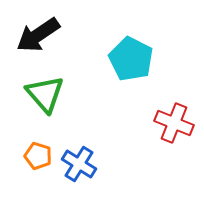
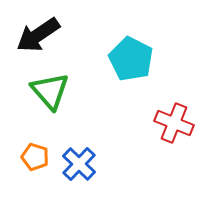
green triangle: moved 5 px right, 3 px up
orange pentagon: moved 3 px left, 1 px down
blue cross: rotated 12 degrees clockwise
